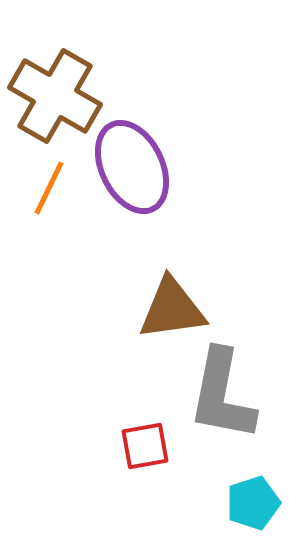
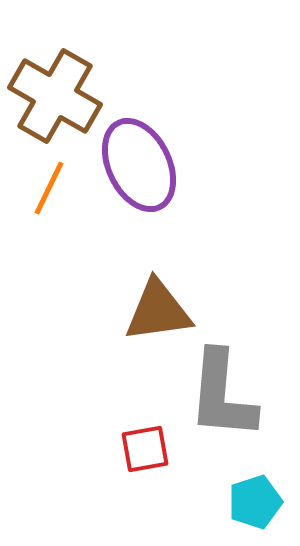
purple ellipse: moved 7 px right, 2 px up
brown triangle: moved 14 px left, 2 px down
gray L-shape: rotated 6 degrees counterclockwise
red square: moved 3 px down
cyan pentagon: moved 2 px right, 1 px up
